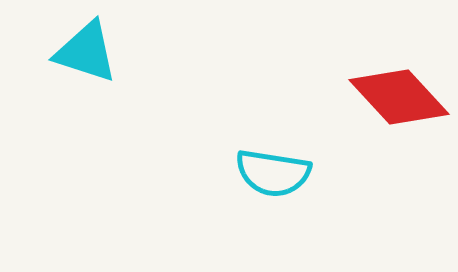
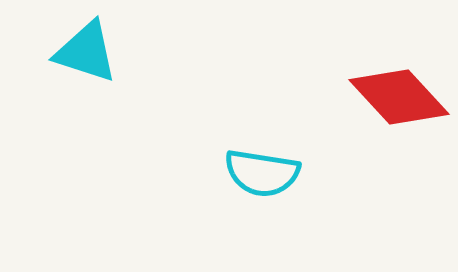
cyan semicircle: moved 11 px left
